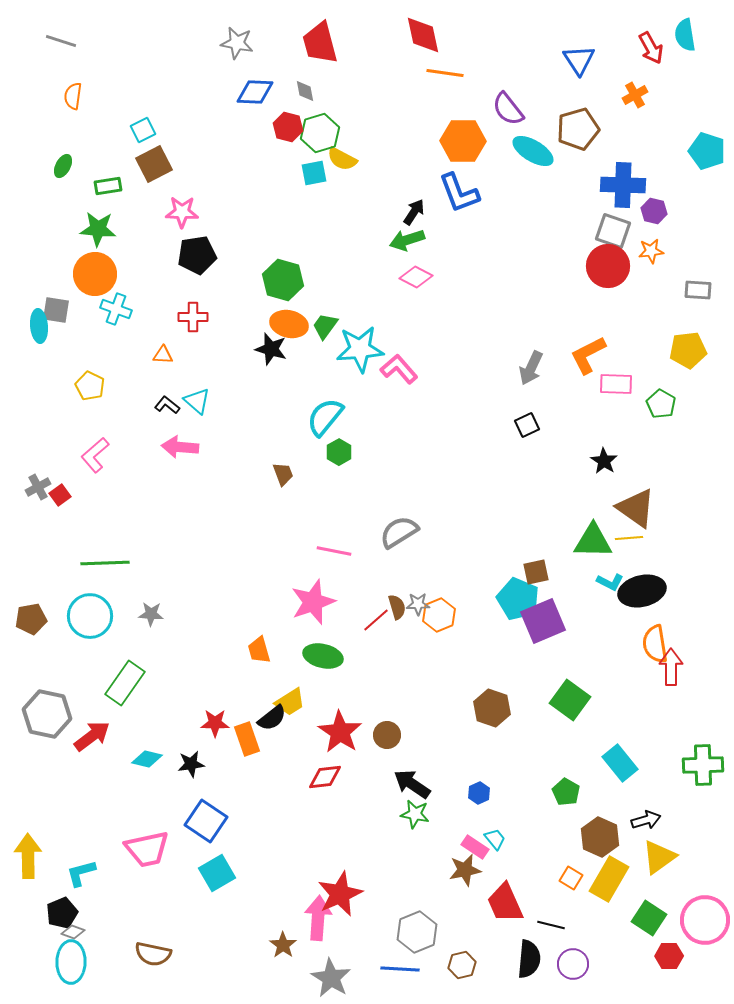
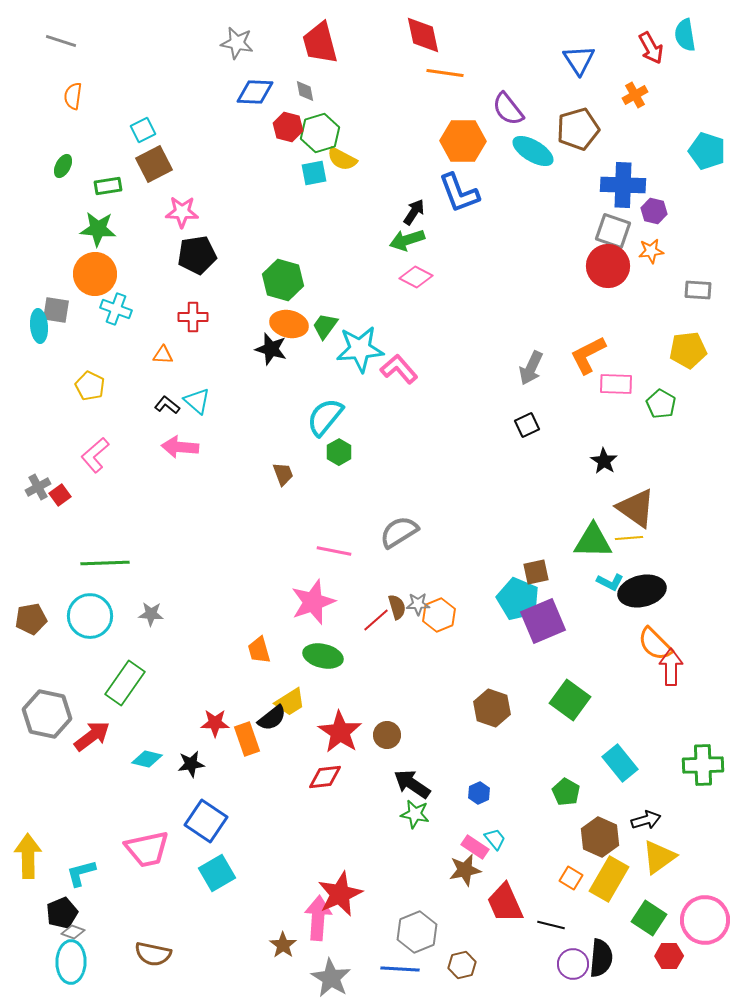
orange semicircle at (655, 644): rotated 36 degrees counterclockwise
black semicircle at (529, 959): moved 72 px right, 1 px up
